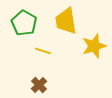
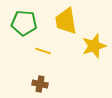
green pentagon: rotated 25 degrees counterclockwise
brown cross: moved 1 px right, 1 px up; rotated 35 degrees counterclockwise
